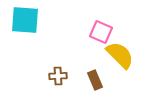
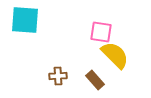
pink square: rotated 15 degrees counterclockwise
yellow semicircle: moved 5 px left
brown rectangle: rotated 18 degrees counterclockwise
